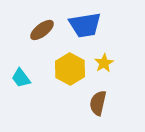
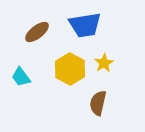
brown ellipse: moved 5 px left, 2 px down
cyan trapezoid: moved 1 px up
